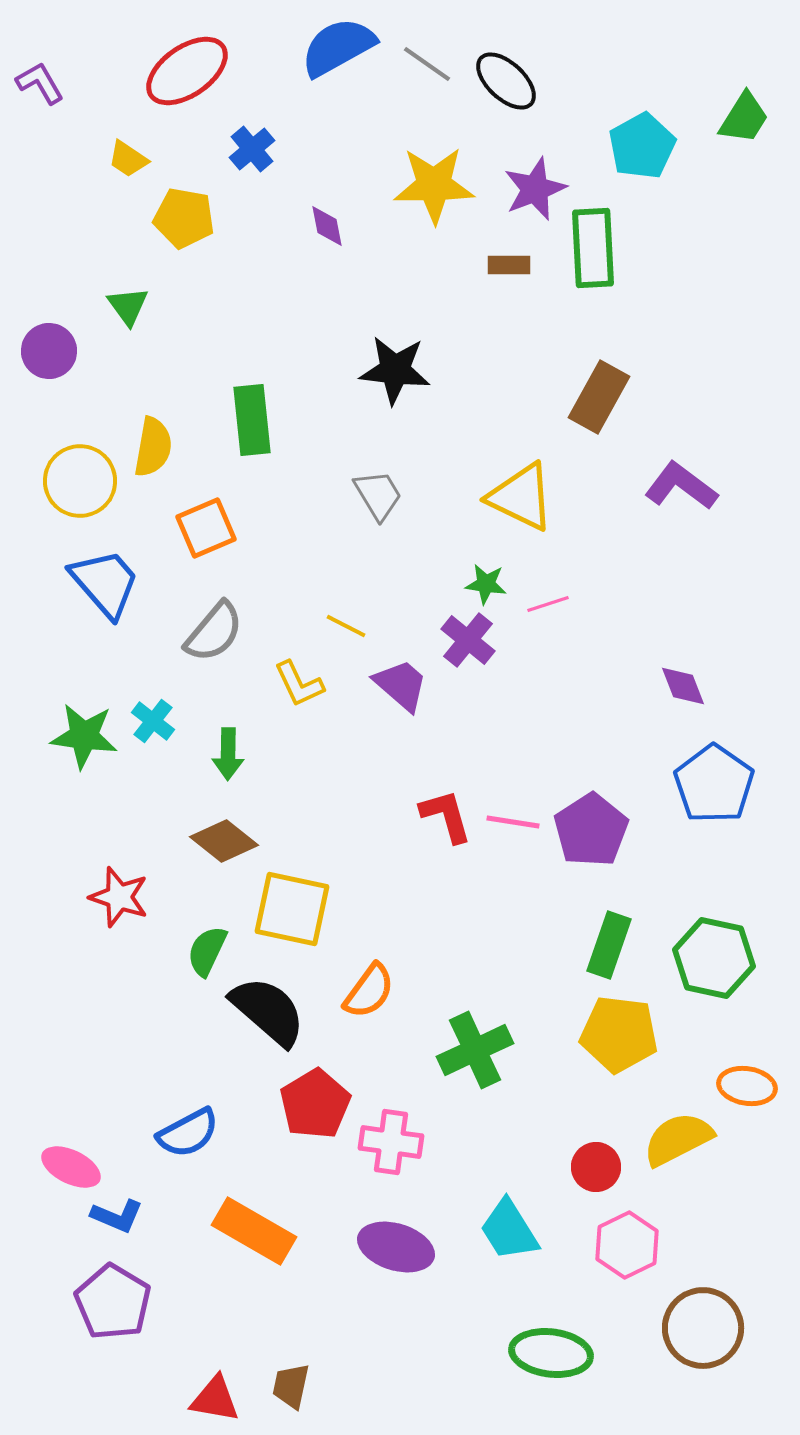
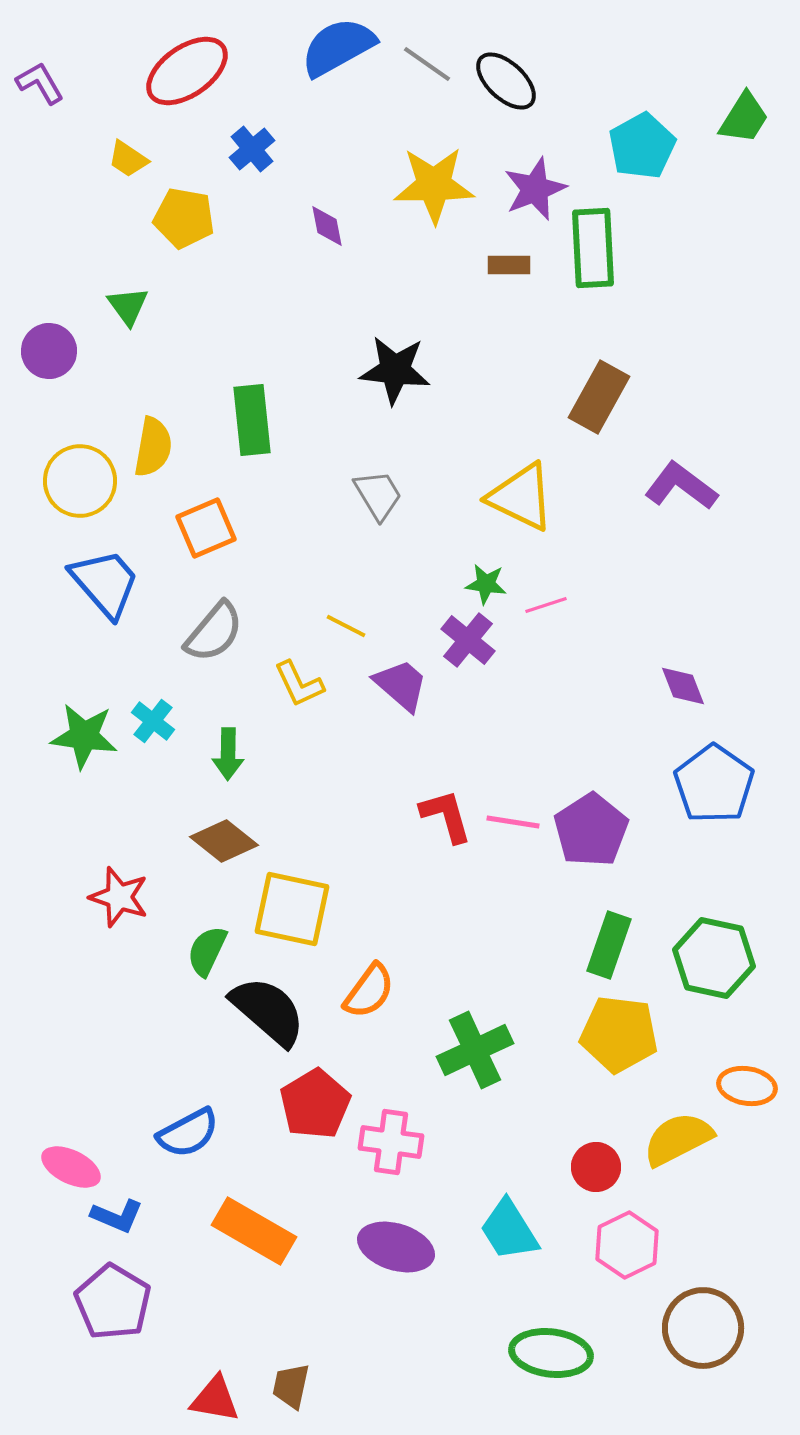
pink line at (548, 604): moved 2 px left, 1 px down
